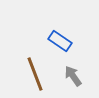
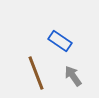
brown line: moved 1 px right, 1 px up
